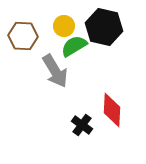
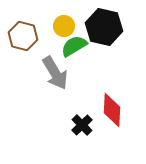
brown hexagon: rotated 12 degrees clockwise
gray arrow: moved 2 px down
black cross: rotated 10 degrees clockwise
